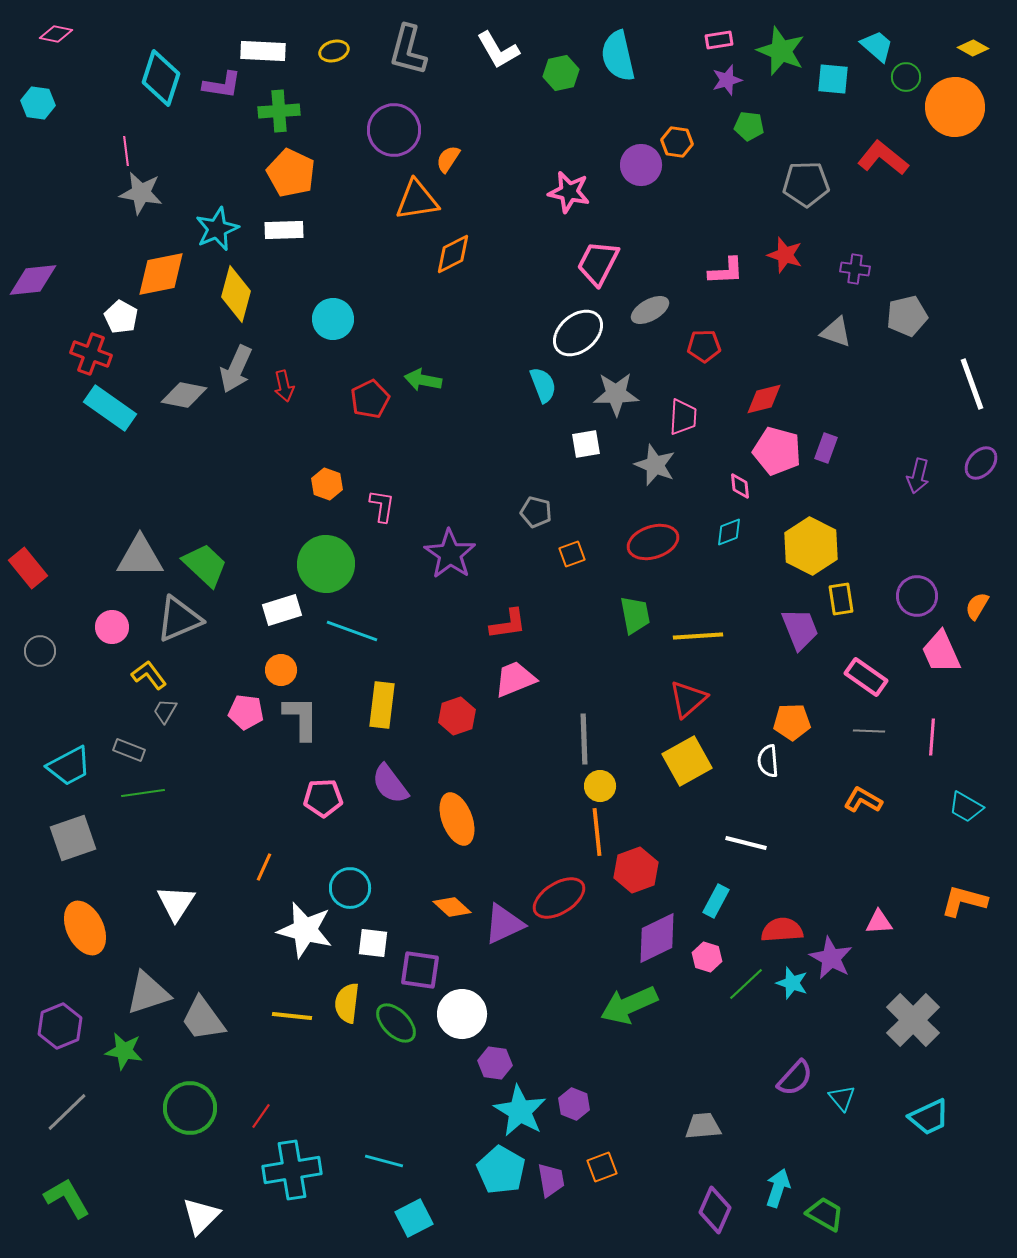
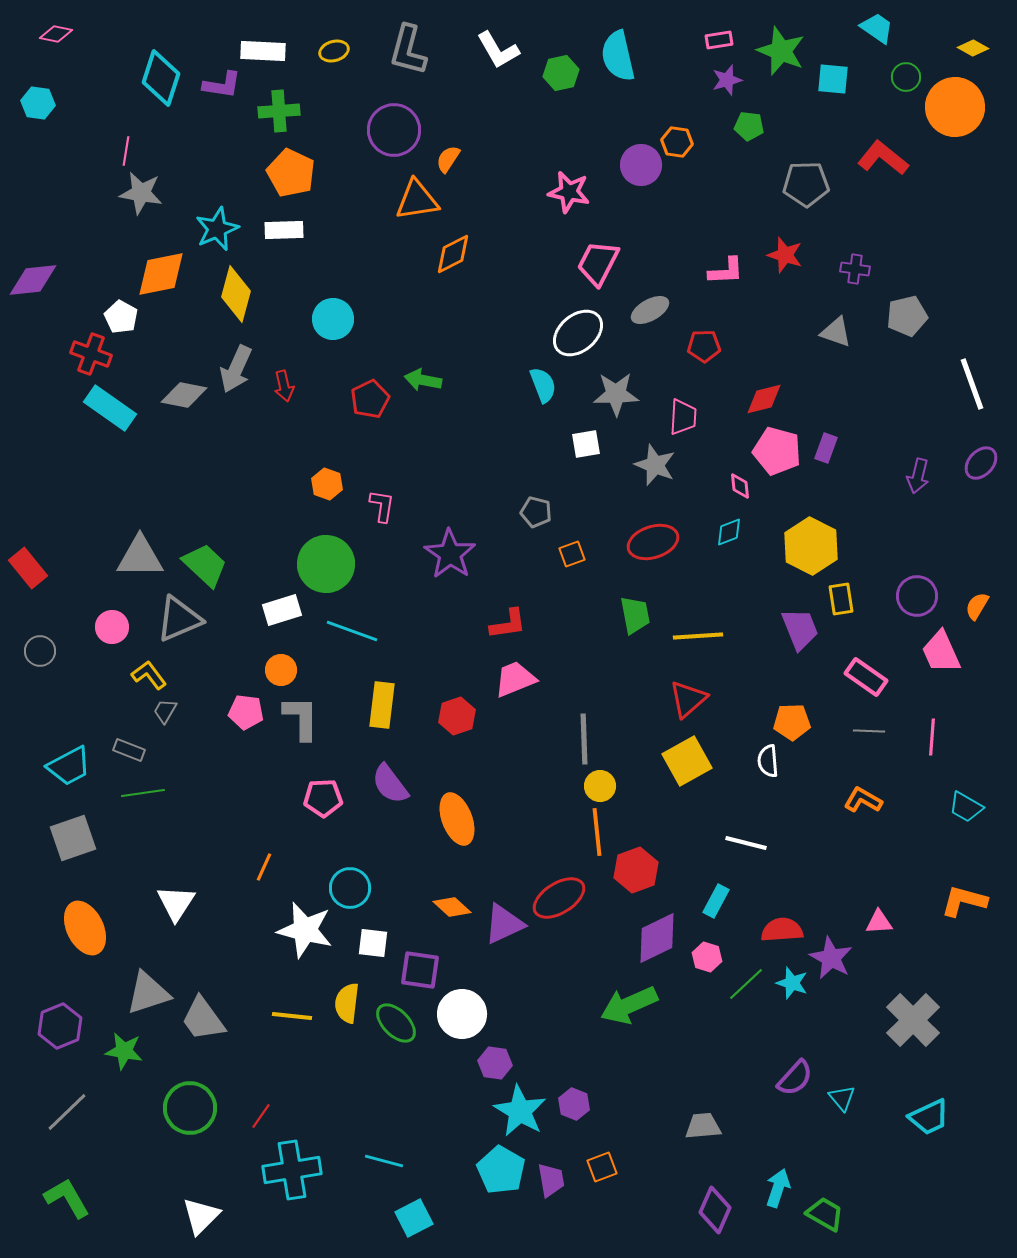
cyan trapezoid at (877, 46): moved 18 px up; rotated 6 degrees counterclockwise
pink line at (126, 151): rotated 16 degrees clockwise
